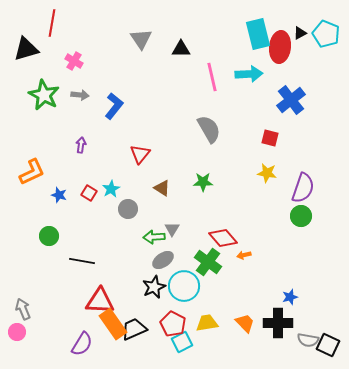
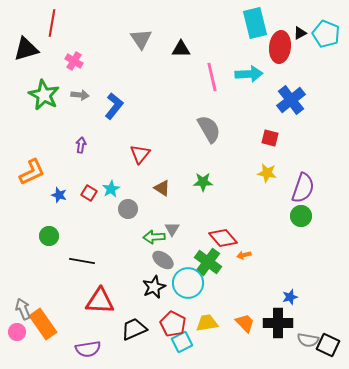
cyan rectangle at (258, 34): moved 3 px left, 11 px up
gray ellipse at (163, 260): rotated 70 degrees clockwise
cyan circle at (184, 286): moved 4 px right, 3 px up
orange rectangle at (113, 324): moved 70 px left
purple semicircle at (82, 344): moved 6 px right, 5 px down; rotated 50 degrees clockwise
